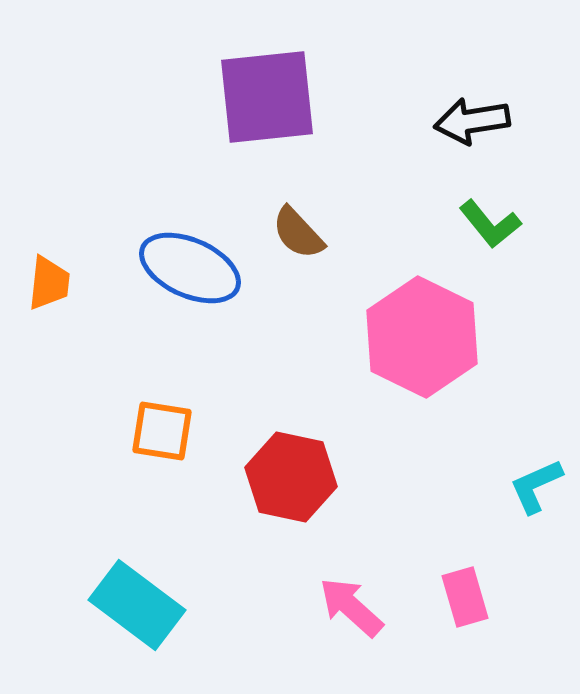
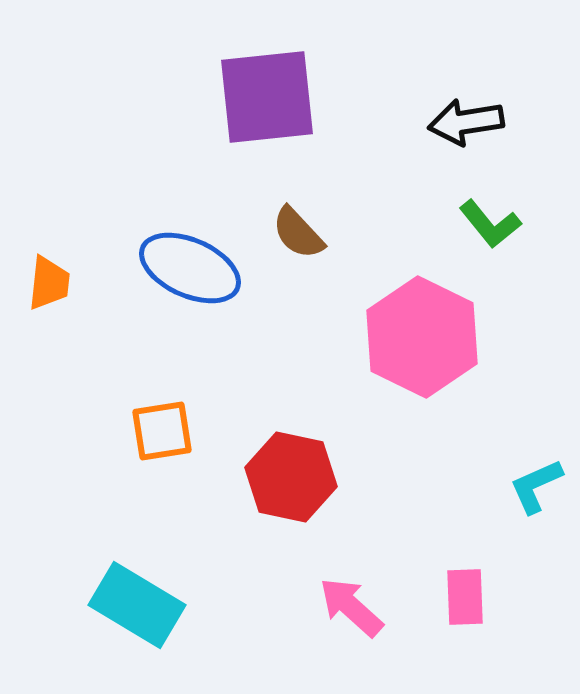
black arrow: moved 6 px left, 1 px down
orange square: rotated 18 degrees counterclockwise
pink rectangle: rotated 14 degrees clockwise
cyan rectangle: rotated 6 degrees counterclockwise
